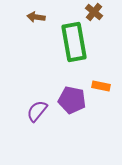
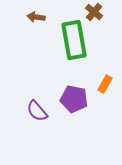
green rectangle: moved 2 px up
orange rectangle: moved 4 px right, 2 px up; rotated 72 degrees counterclockwise
purple pentagon: moved 2 px right, 1 px up
purple semicircle: rotated 80 degrees counterclockwise
